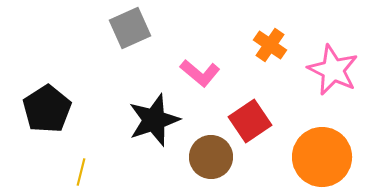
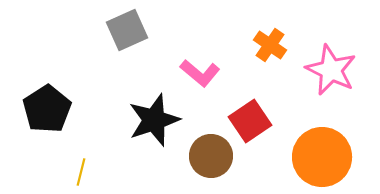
gray square: moved 3 px left, 2 px down
pink star: moved 2 px left
brown circle: moved 1 px up
